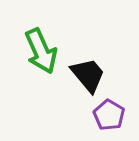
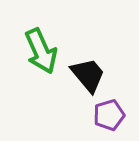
purple pentagon: rotated 24 degrees clockwise
